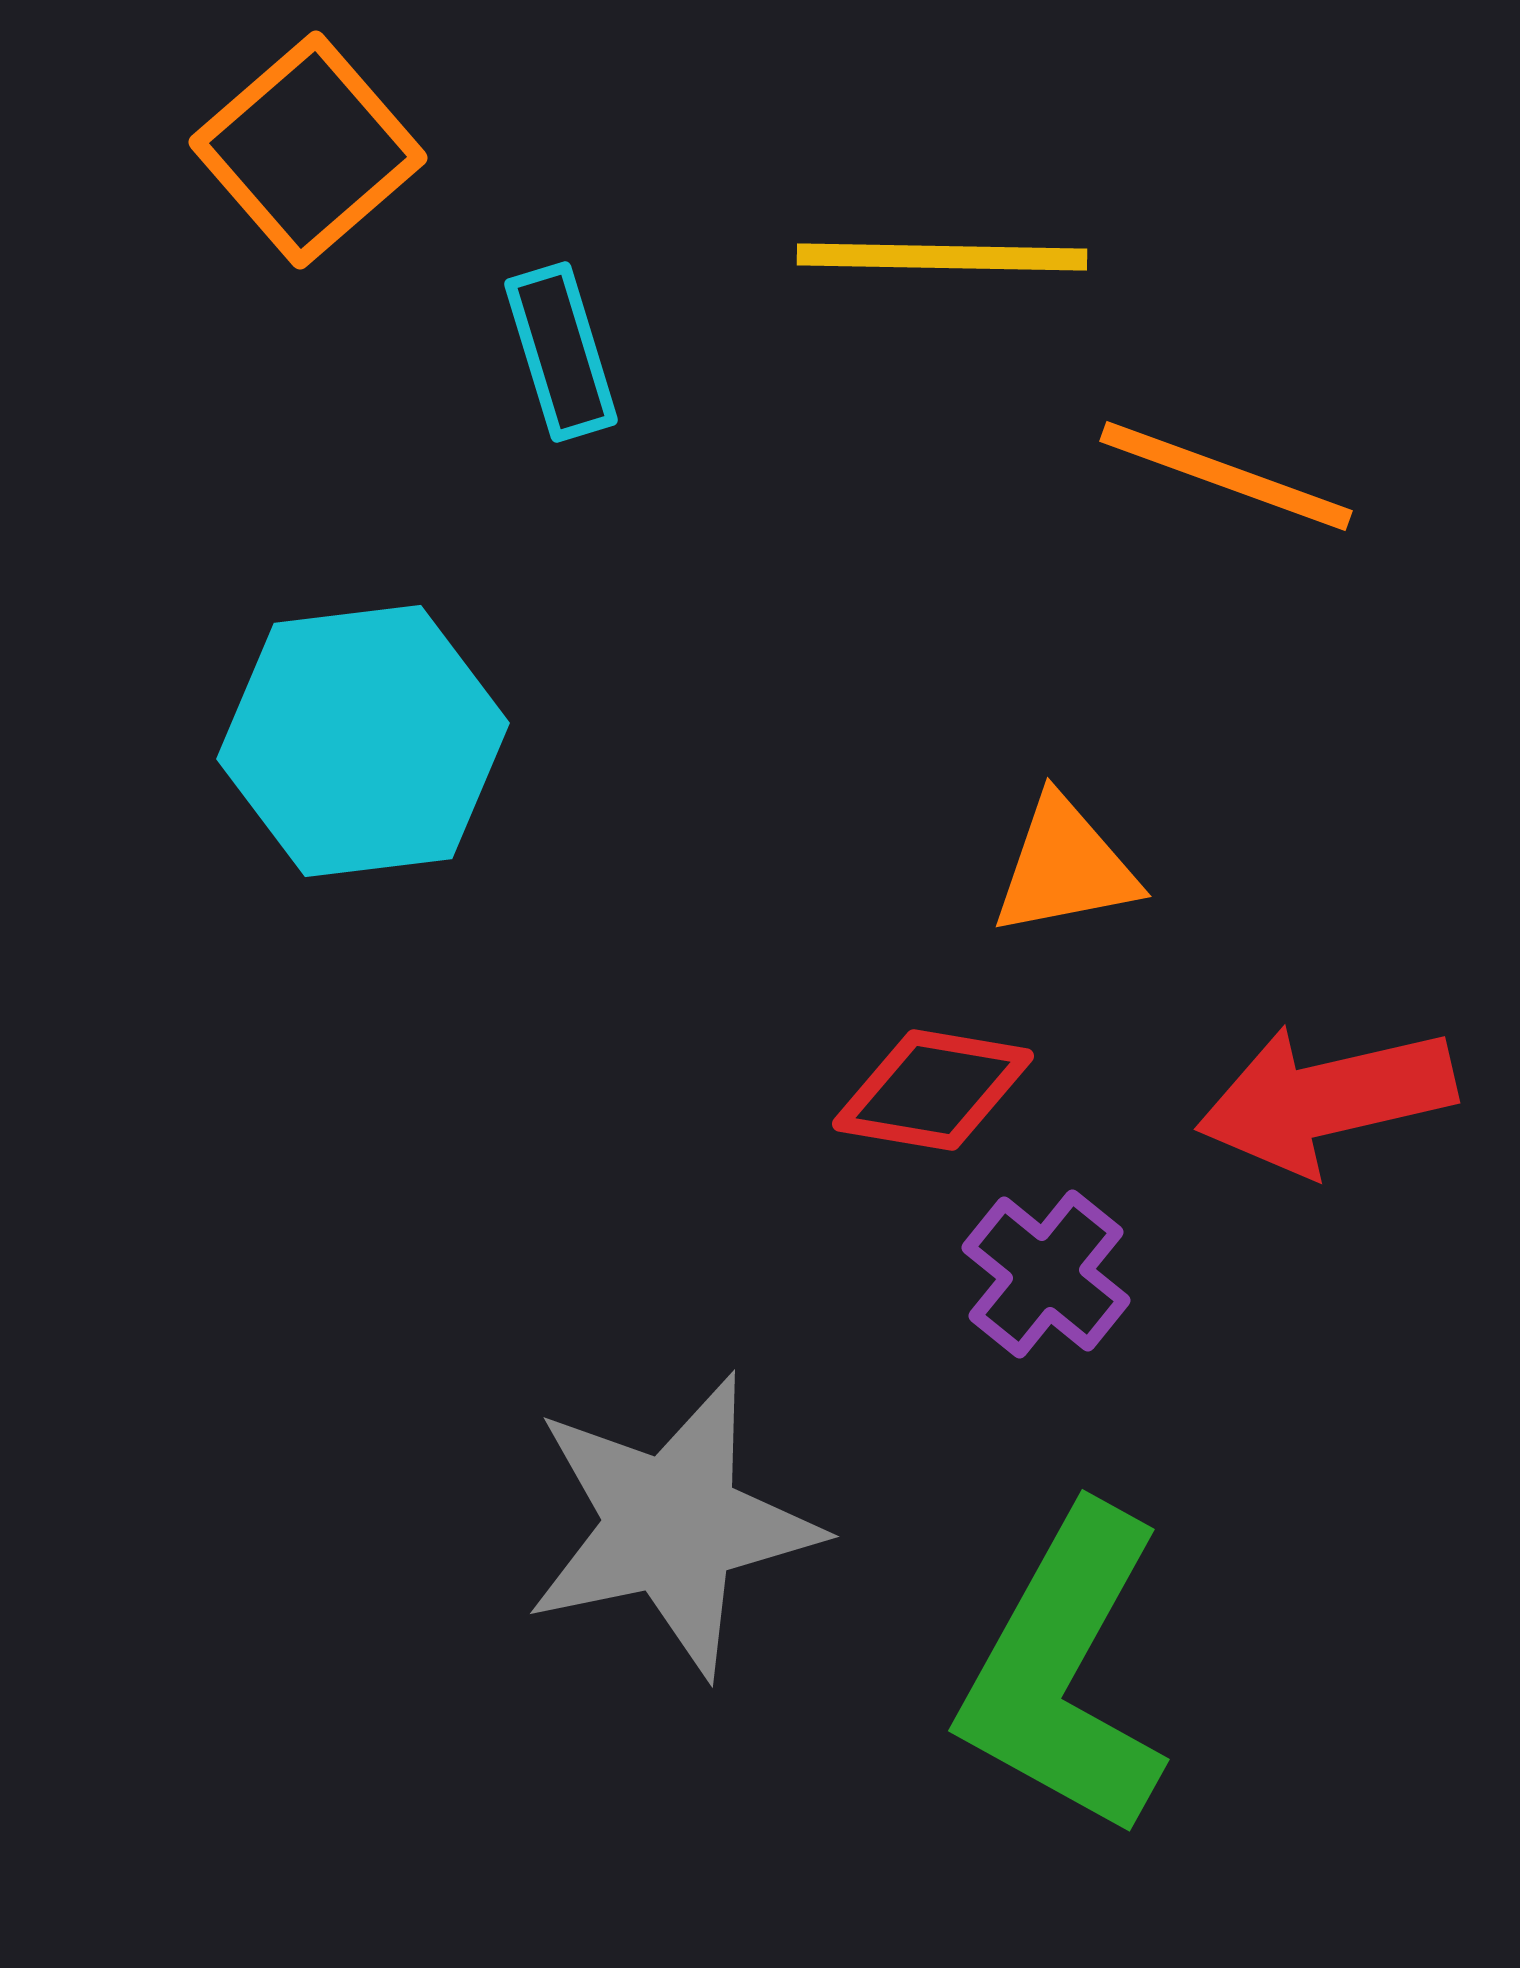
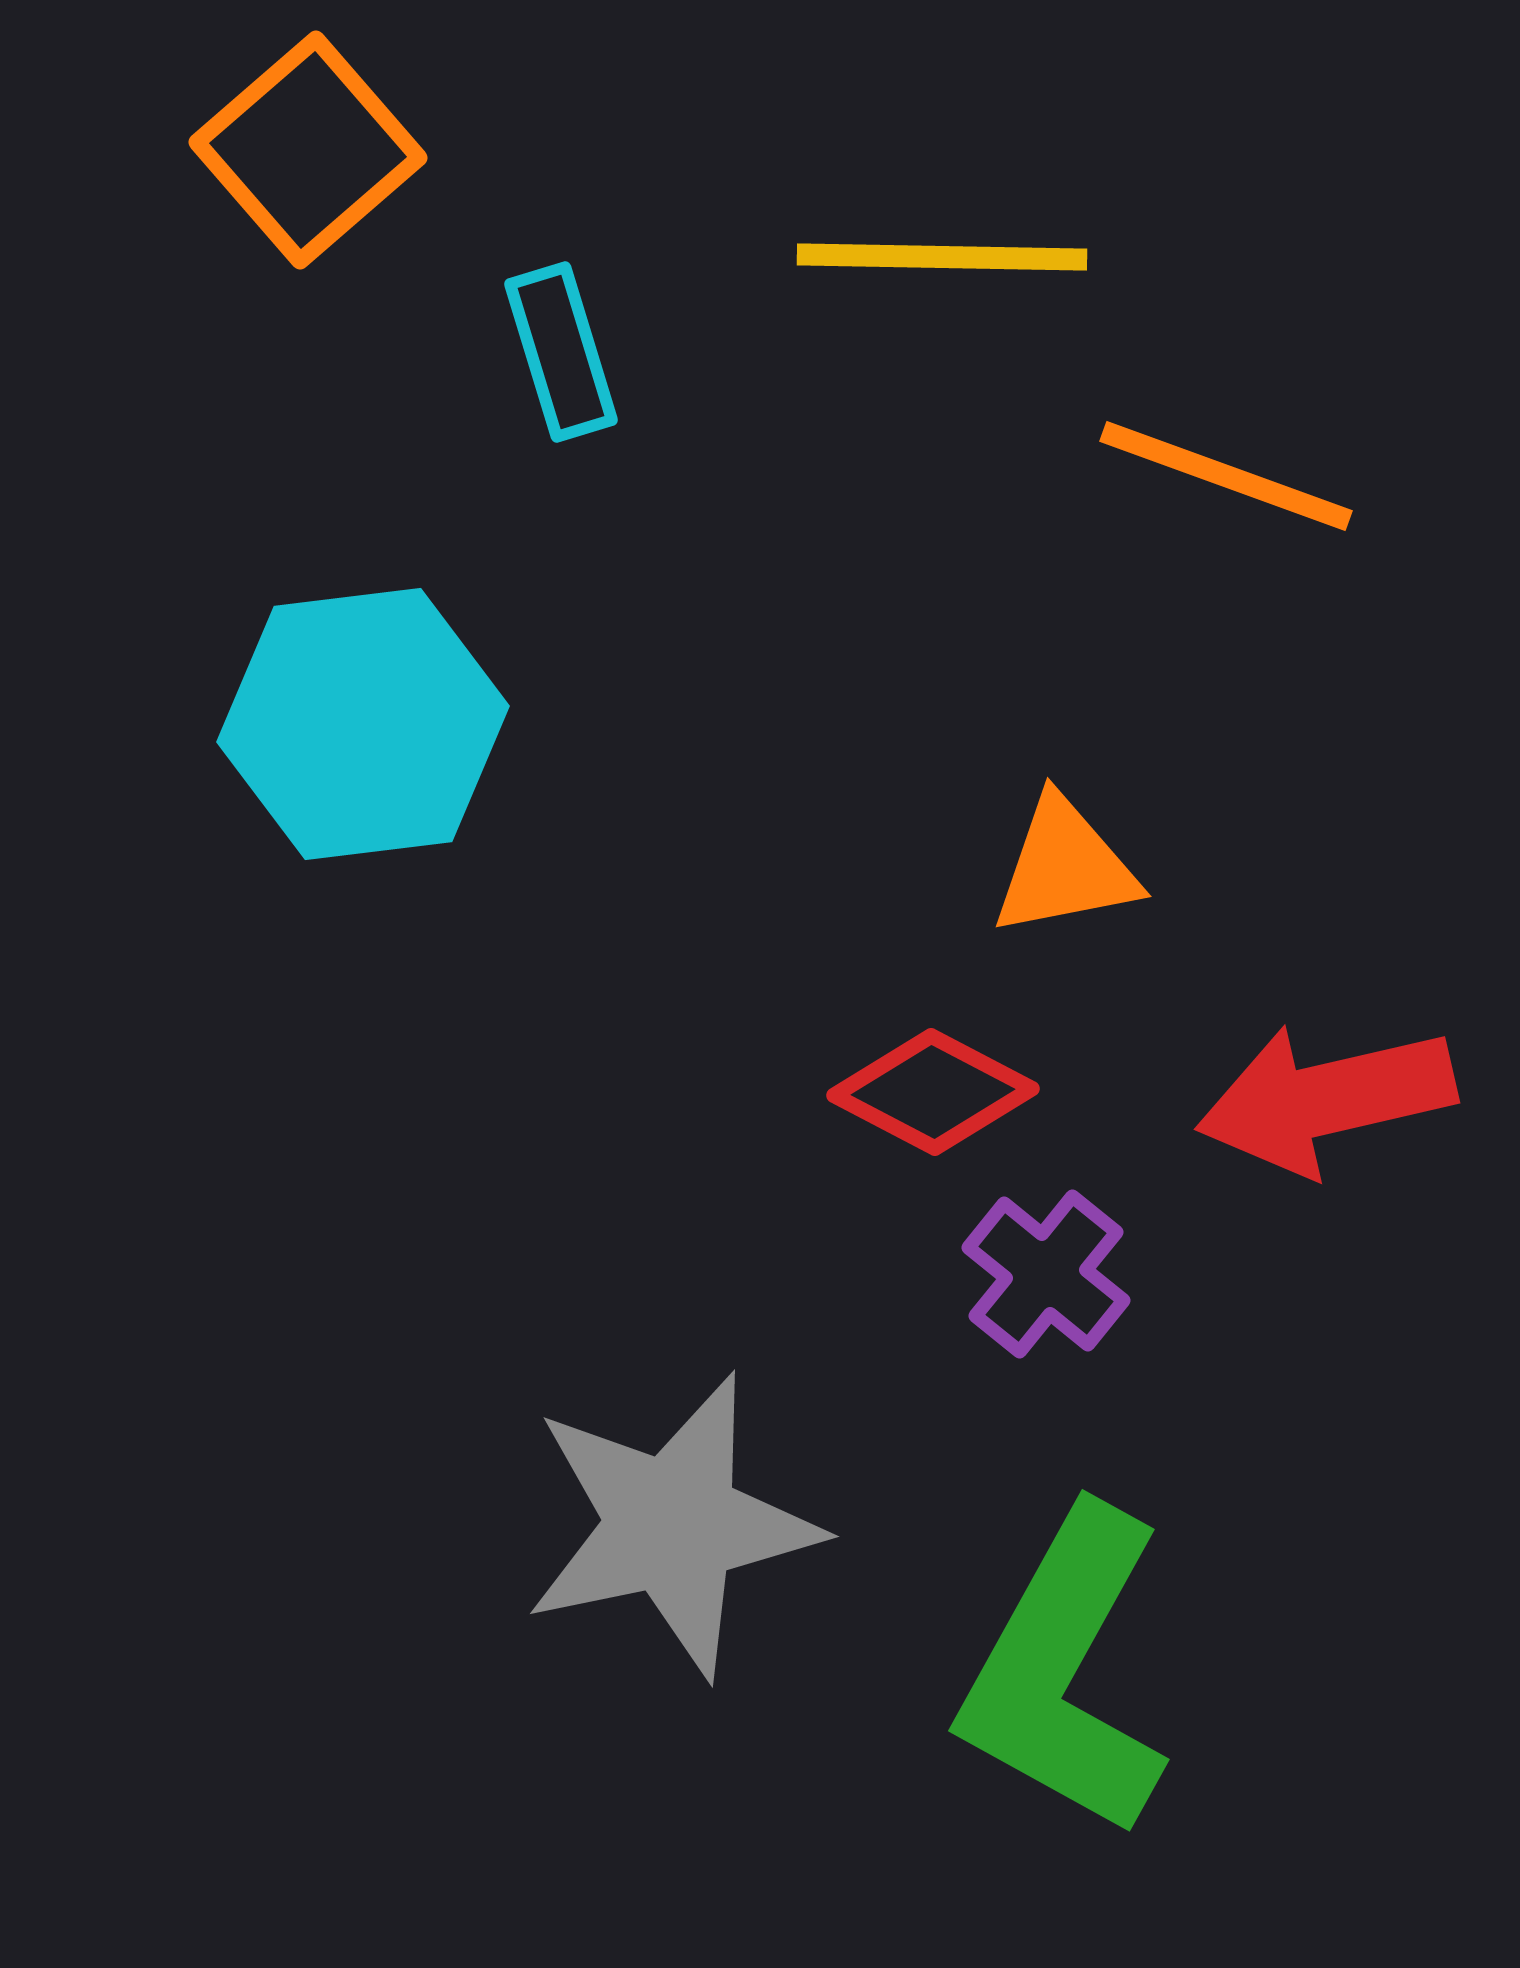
cyan hexagon: moved 17 px up
red diamond: moved 2 px down; rotated 18 degrees clockwise
